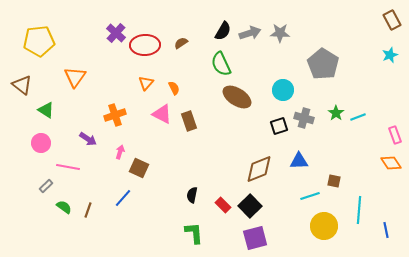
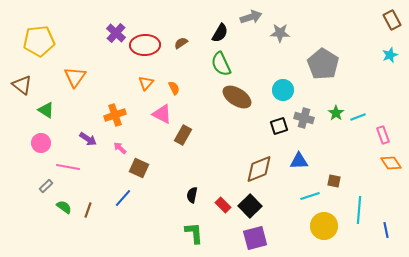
black semicircle at (223, 31): moved 3 px left, 2 px down
gray arrow at (250, 33): moved 1 px right, 16 px up
brown rectangle at (189, 121): moved 6 px left, 14 px down; rotated 48 degrees clockwise
pink rectangle at (395, 135): moved 12 px left
pink arrow at (120, 152): moved 4 px up; rotated 64 degrees counterclockwise
